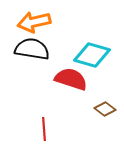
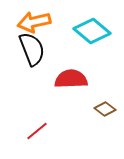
black semicircle: rotated 60 degrees clockwise
cyan diamond: moved 24 px up; rotated 24 degrees clockwise
red semicircle: rotated 20 degrees counterclockwise
red line: moved 7 px left, 2 px down; rotated 55 degrees clockwise
